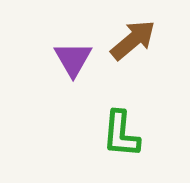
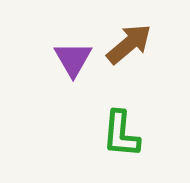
brown arrow: moved 4 px left, 4 px down
